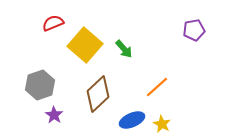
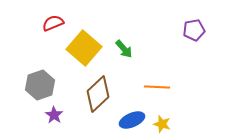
yellow square: moved 1 px left, 3 px down
orange line: rotated 45 degrees clockwise
yellow star: rotated 12 degrees counterclockwise
